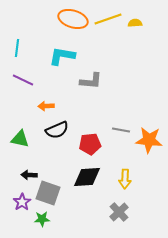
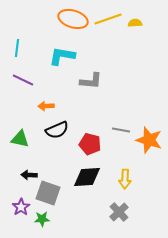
orange star: rotated 12 degrees clockwise
red pentagon: rotated 20 degrees clockwise
purple star: moved 1 px left, 5 px down
